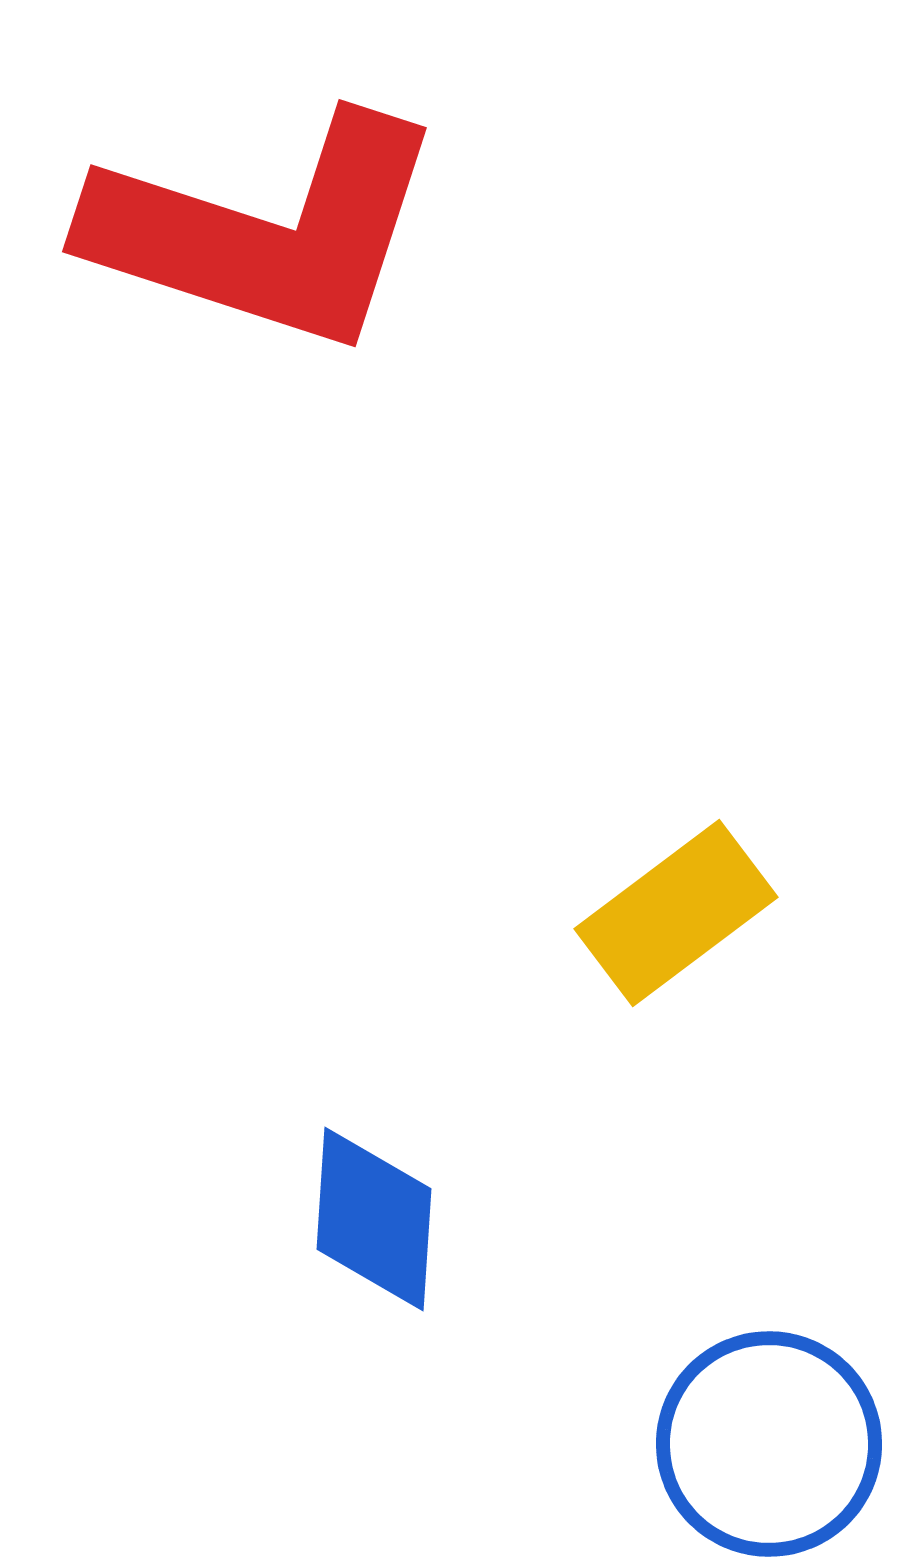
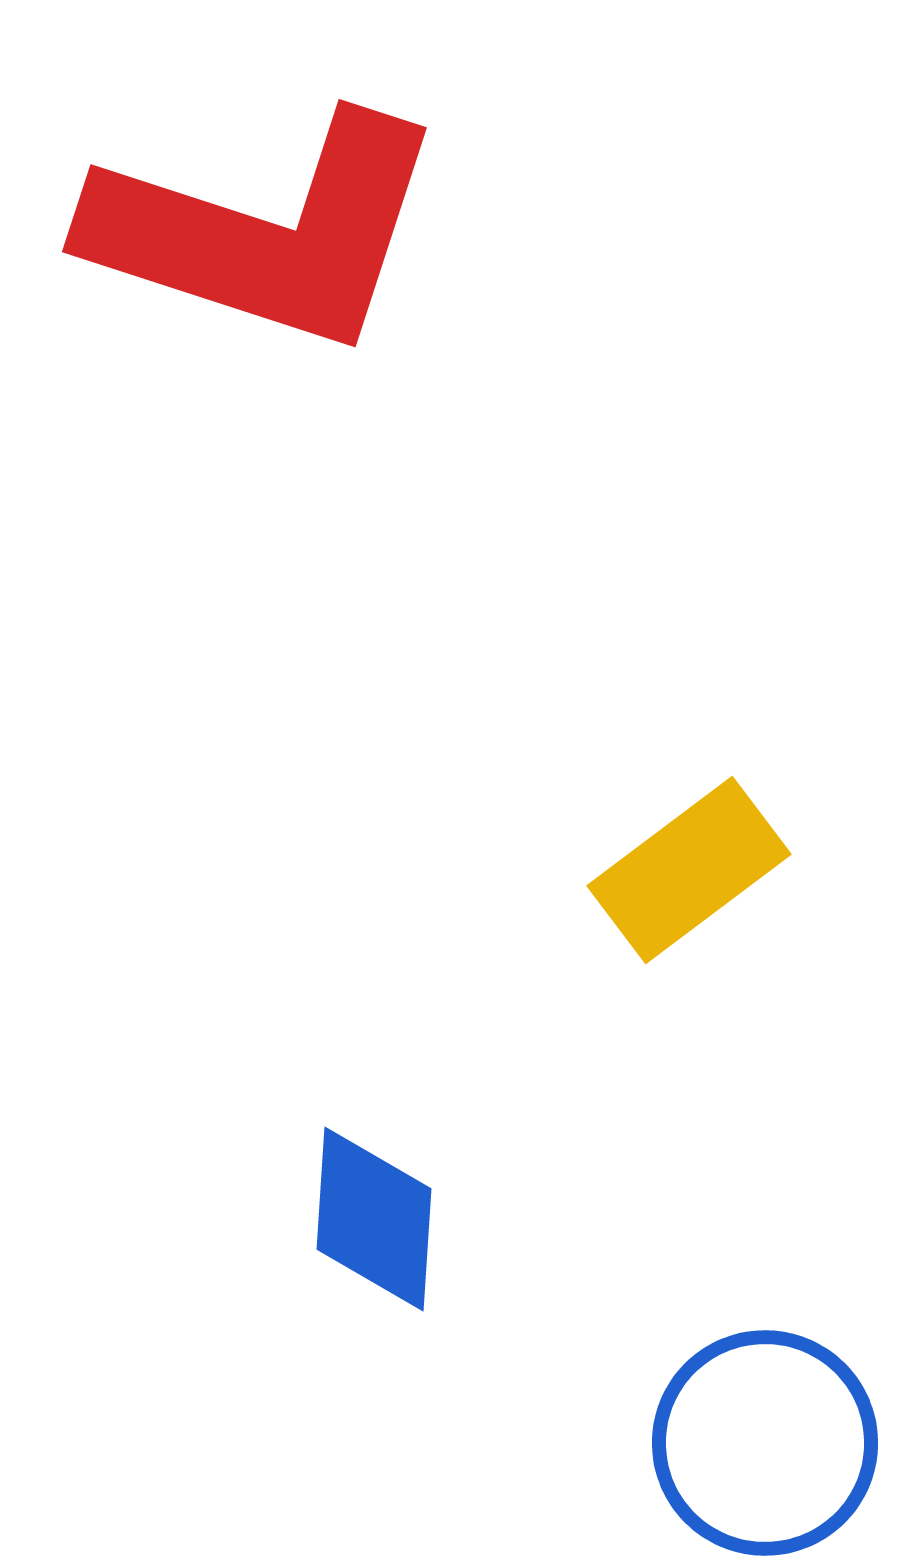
yellow rectangle: moved 13 px right, 43 px up
blue circle: moved 4 px left, 1 px up
